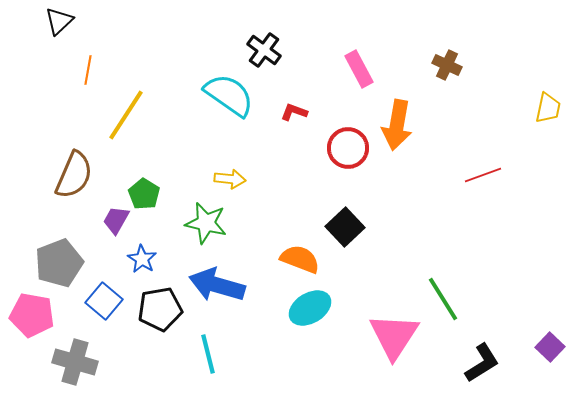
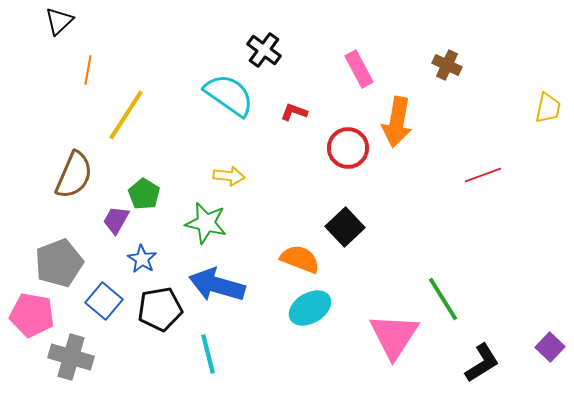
orange arrow: moved 3 px up
yellow arrow: moved 1 px left, 3 px up
gray cross: moved 4 px left, 5 px up
